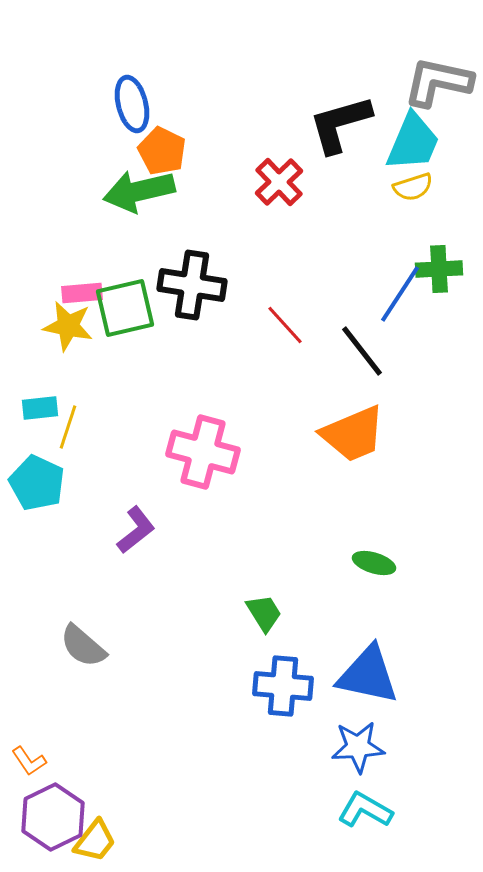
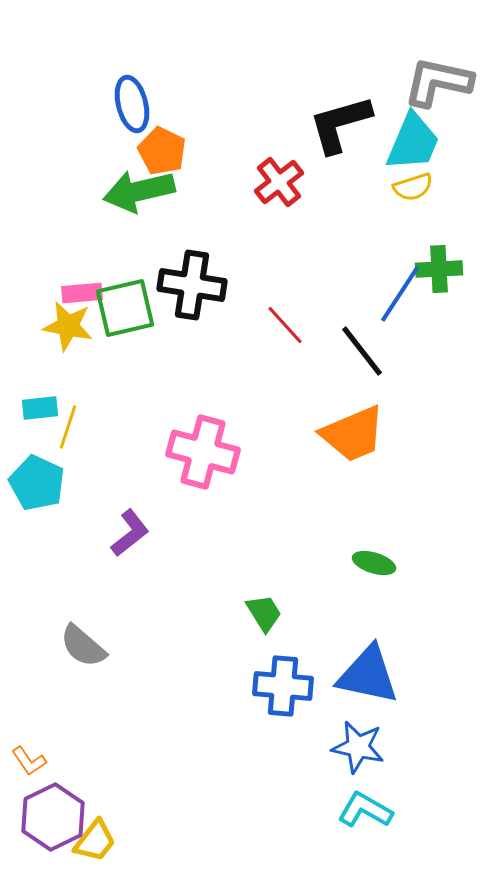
red cross: rotated 6 degrees clockwise
purple L-shape: moved 6 px left, 3 px down
blue star: rotated 16 degrees clockwise
